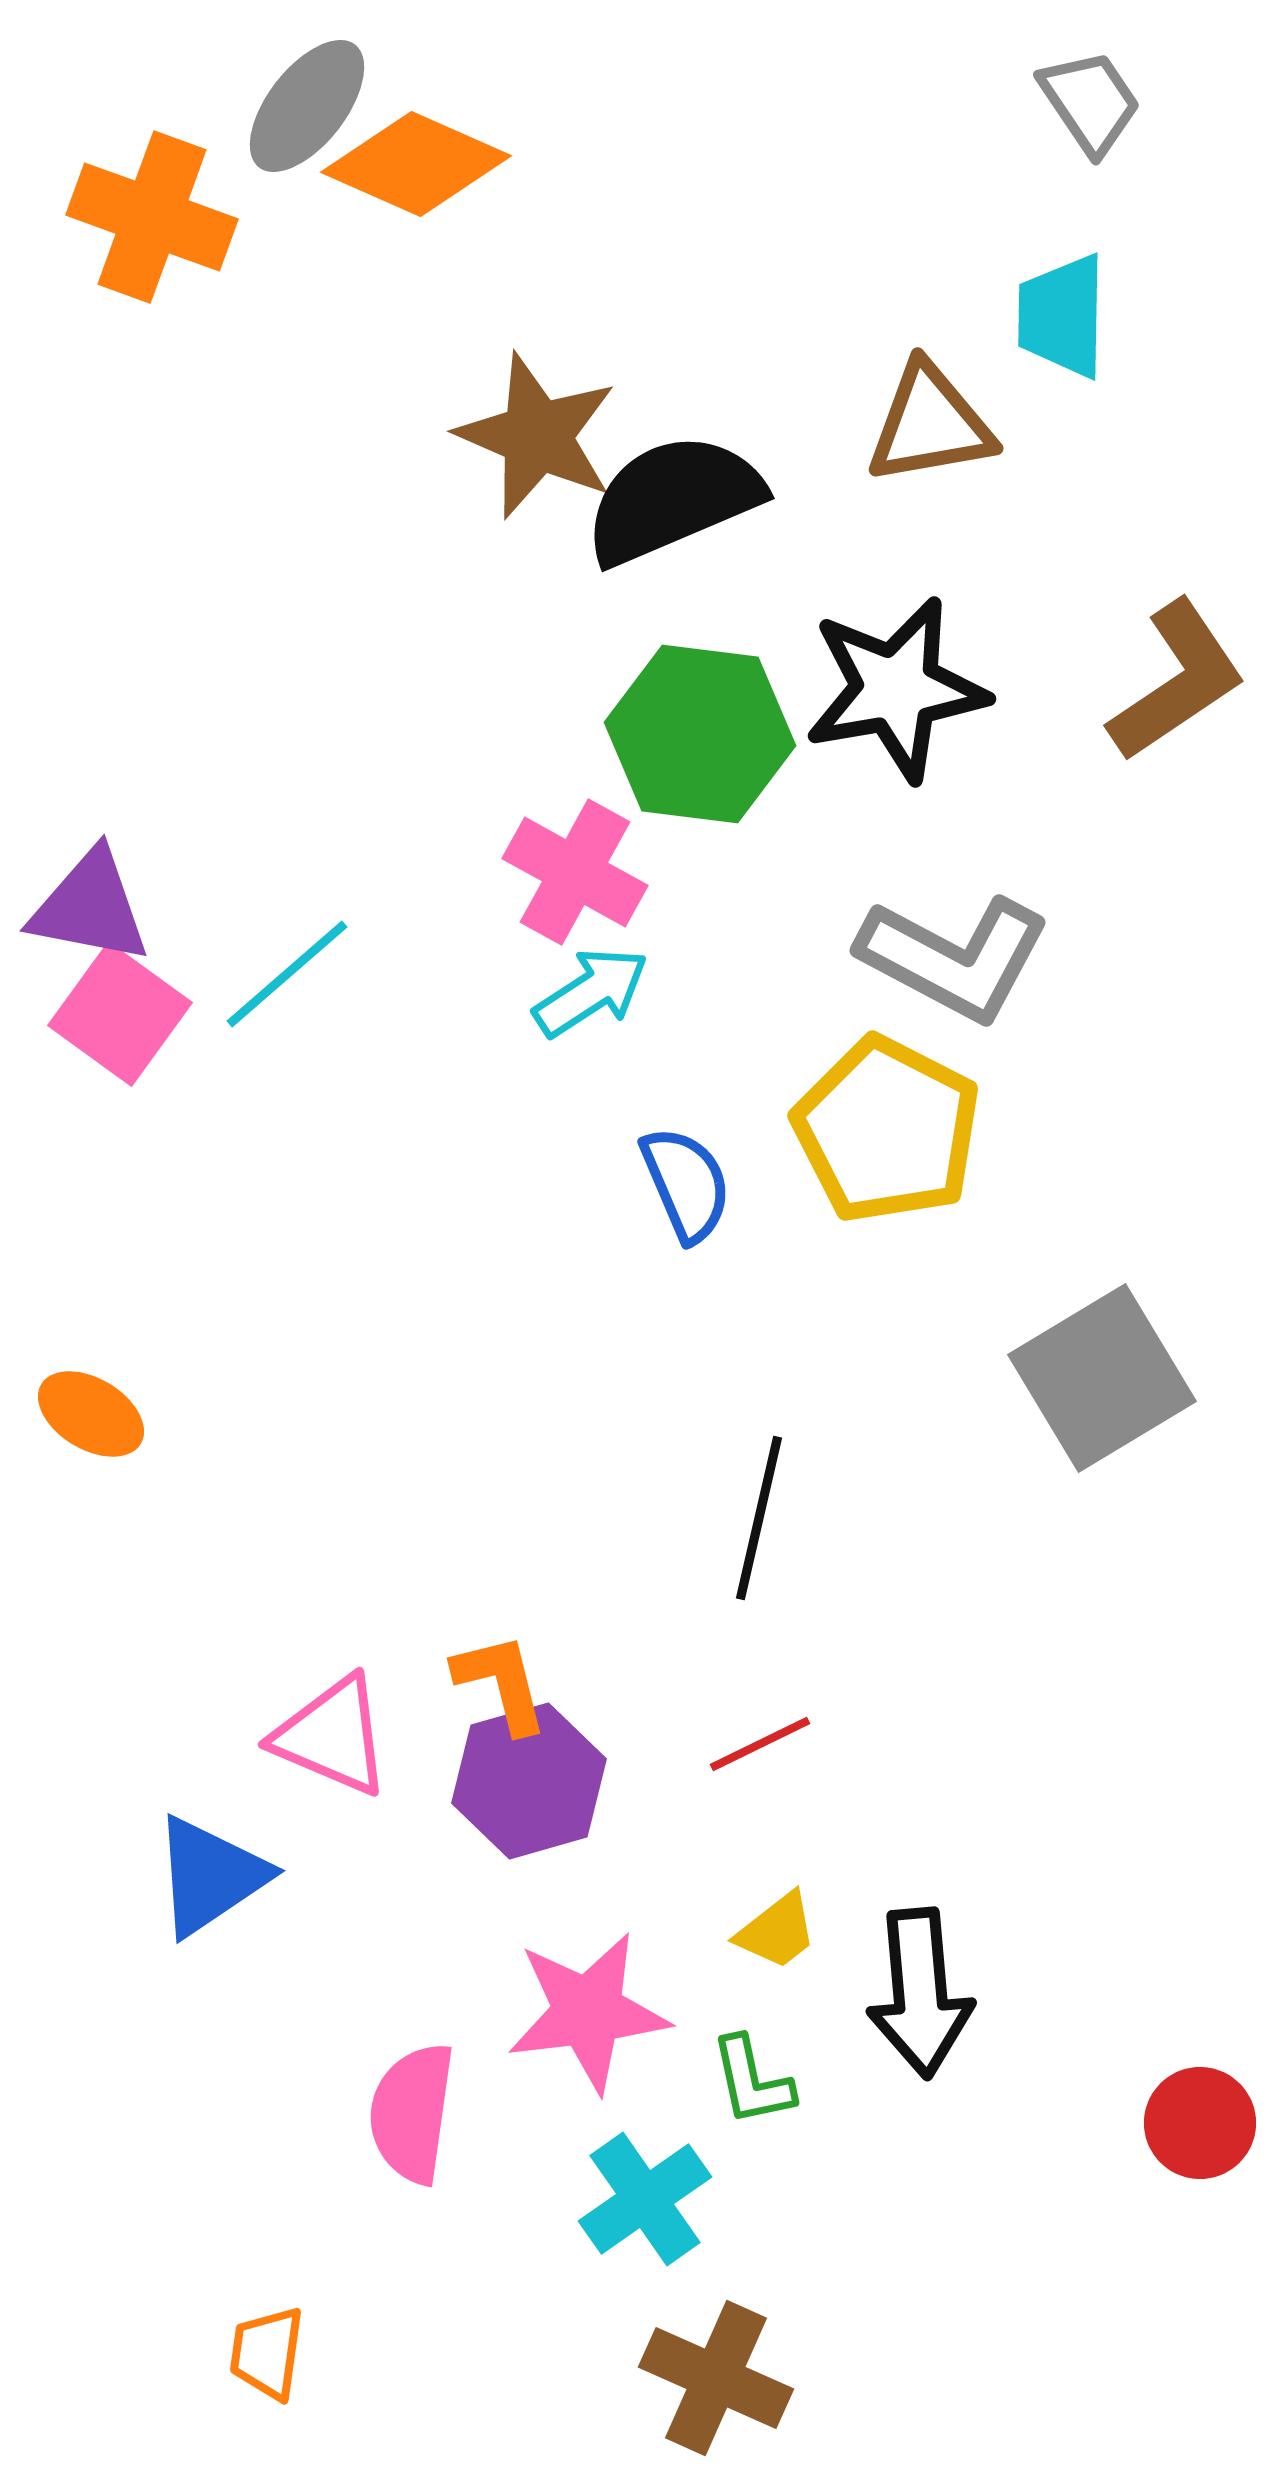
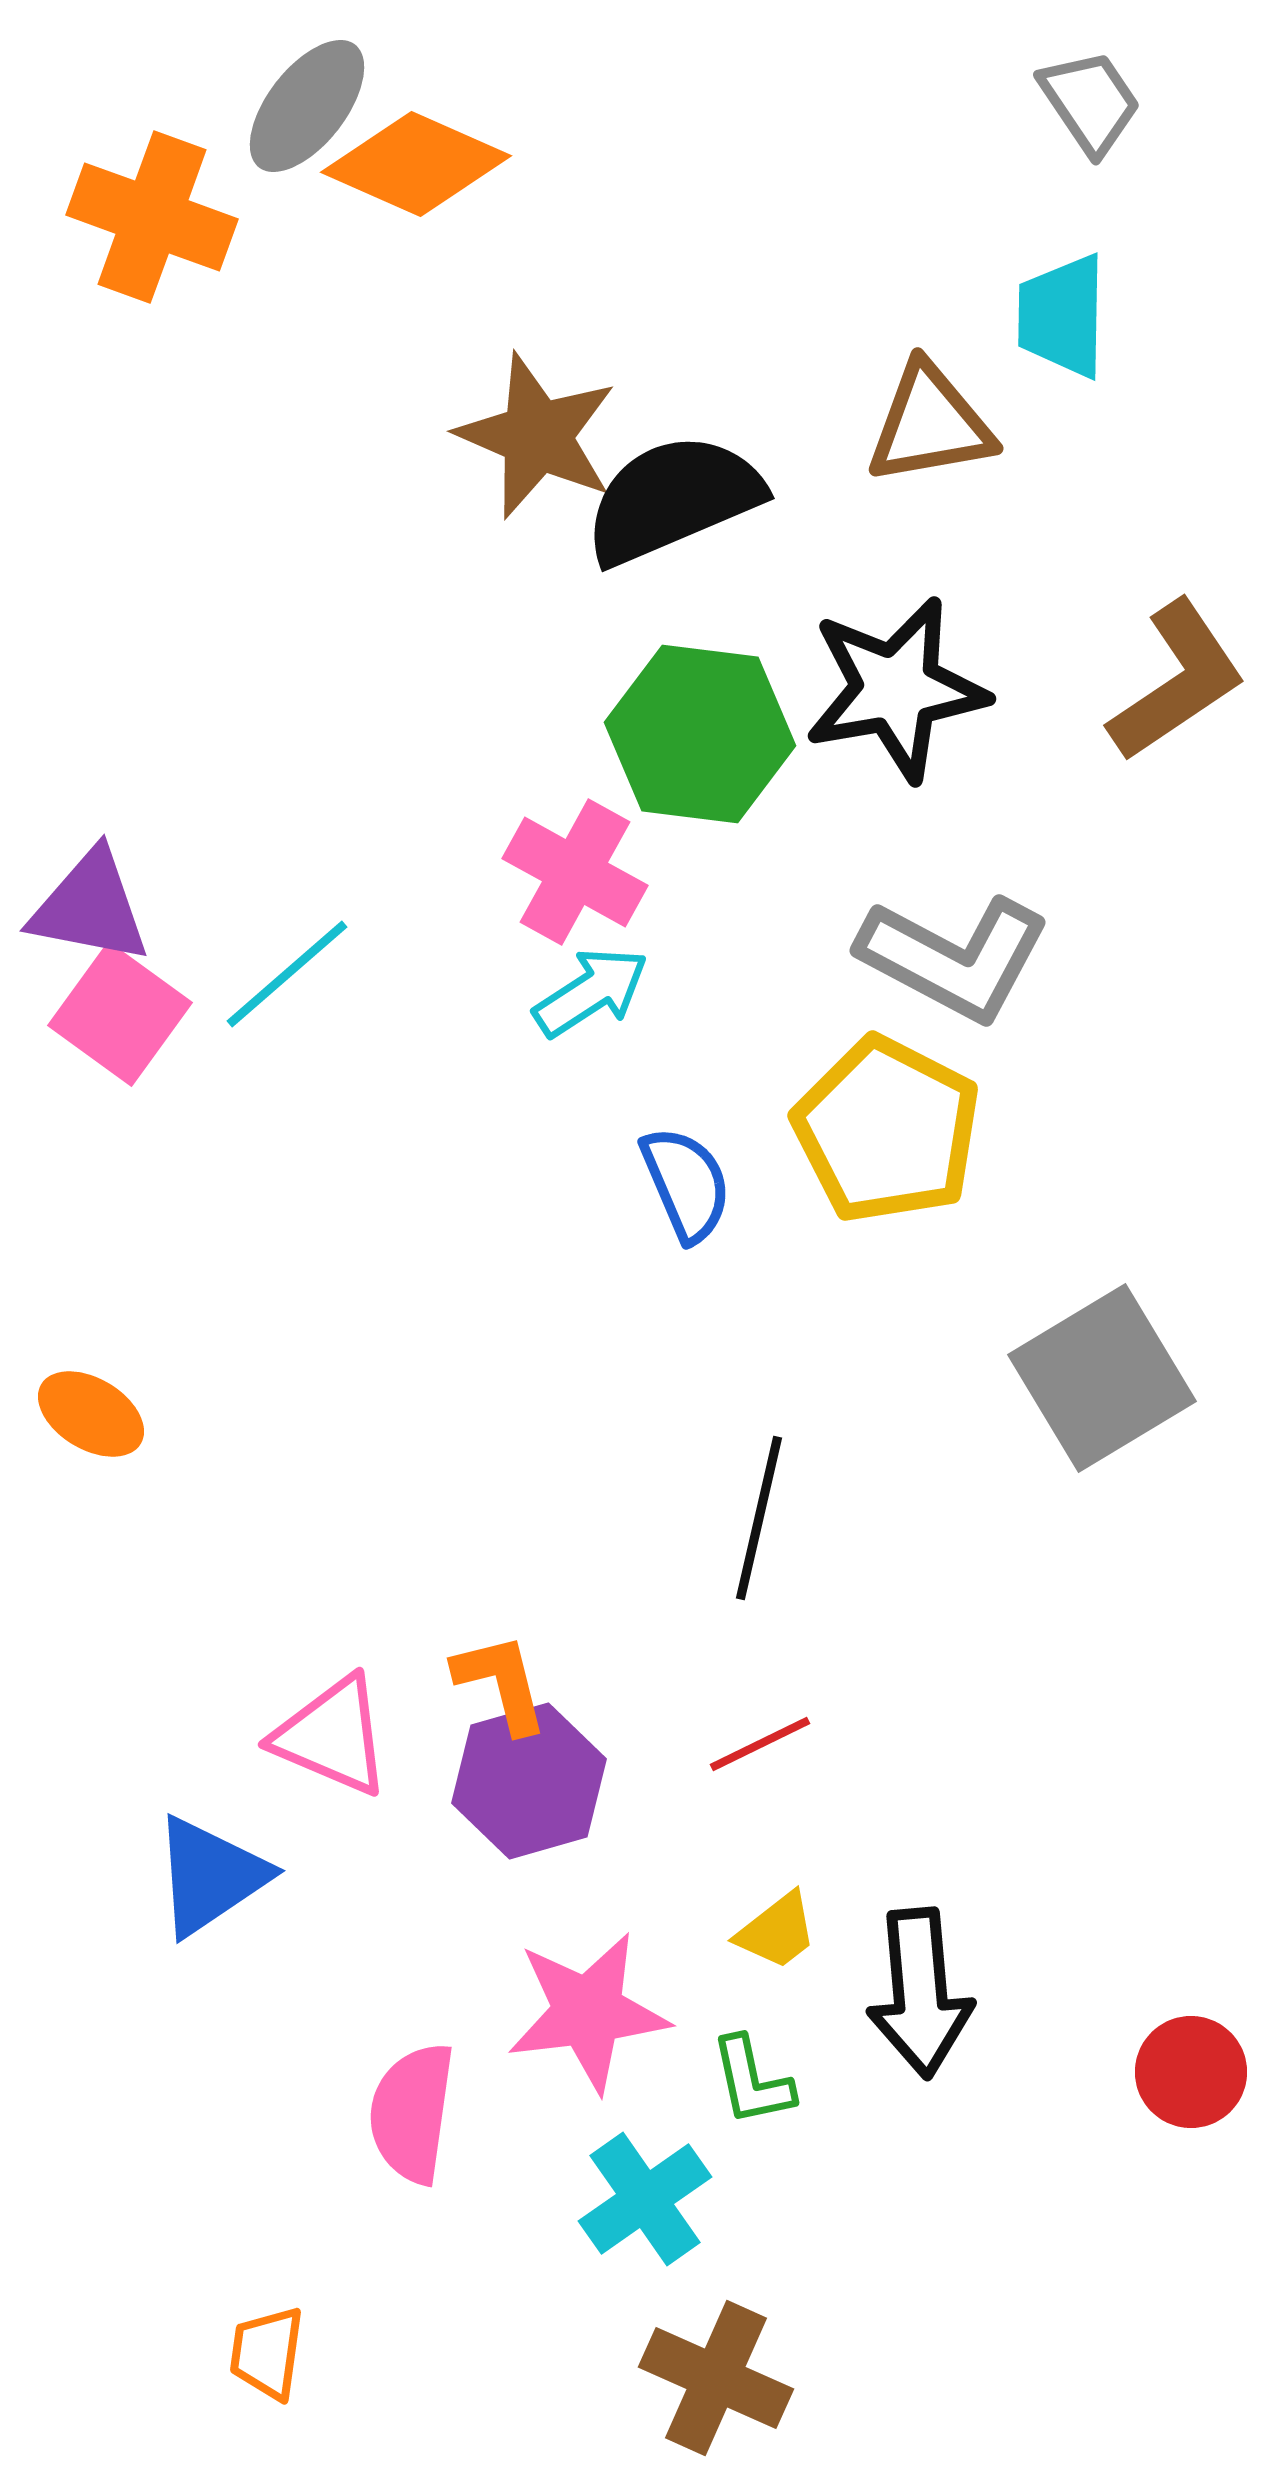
red circle: moved 9 px left, 51 px up
